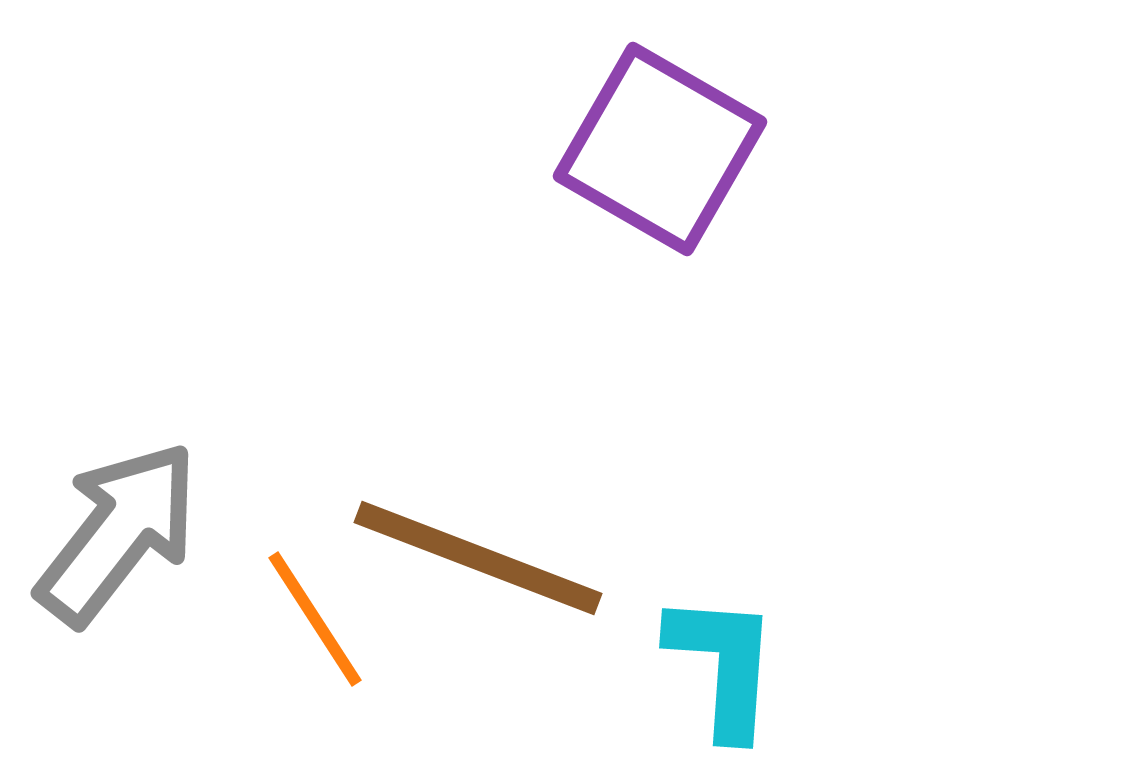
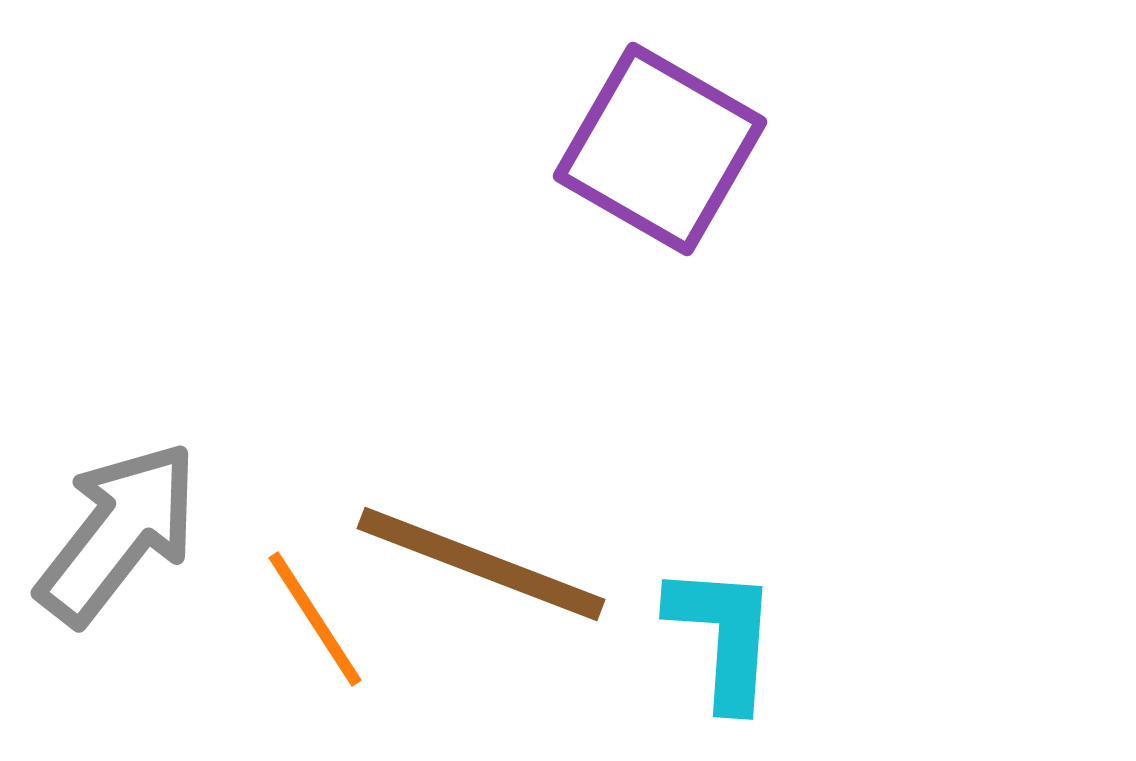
brown line: moved 3 px right, 6 px down
cyan L-shape: moved 29 px up
